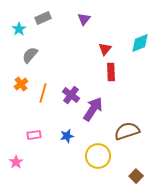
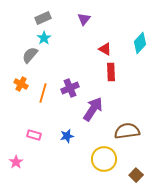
cyan star: moved 25 px right, 9 px down
cyan diamond: rotated 25 degrees counterclockwise
red triangle: rotated 40 degrees counterclockwise
orange cross: rotated 24 degrees counterclockwise
purple cross: moved 1 px left, 7 px up; rotated 30 degrees clockwise
brown semicircle: rotated 10 degrees clockwise
pink rectangle: rotated 24 degrees clockwise
yellow circle: moved 6 px right, 3 px down
brown square: moved 1 px up
